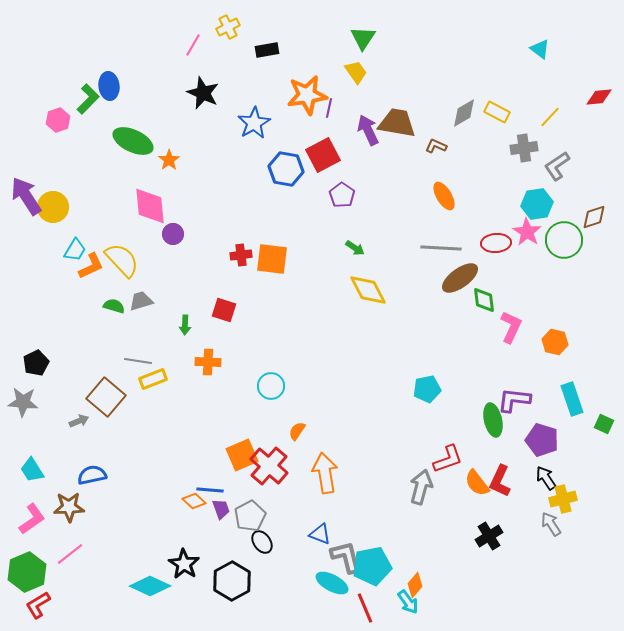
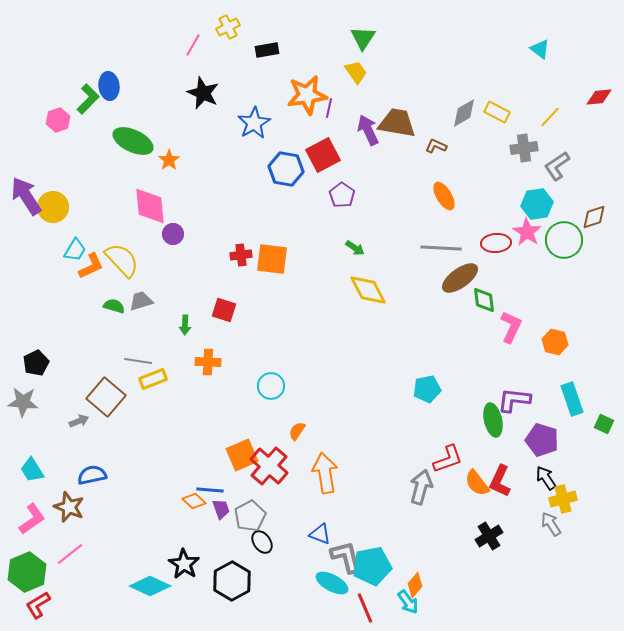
brown star at (69, 507): rotated 24 degrees clockwise
